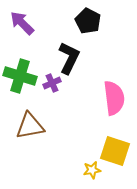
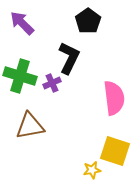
black pentagon: rotated 10 degrees clockwise
